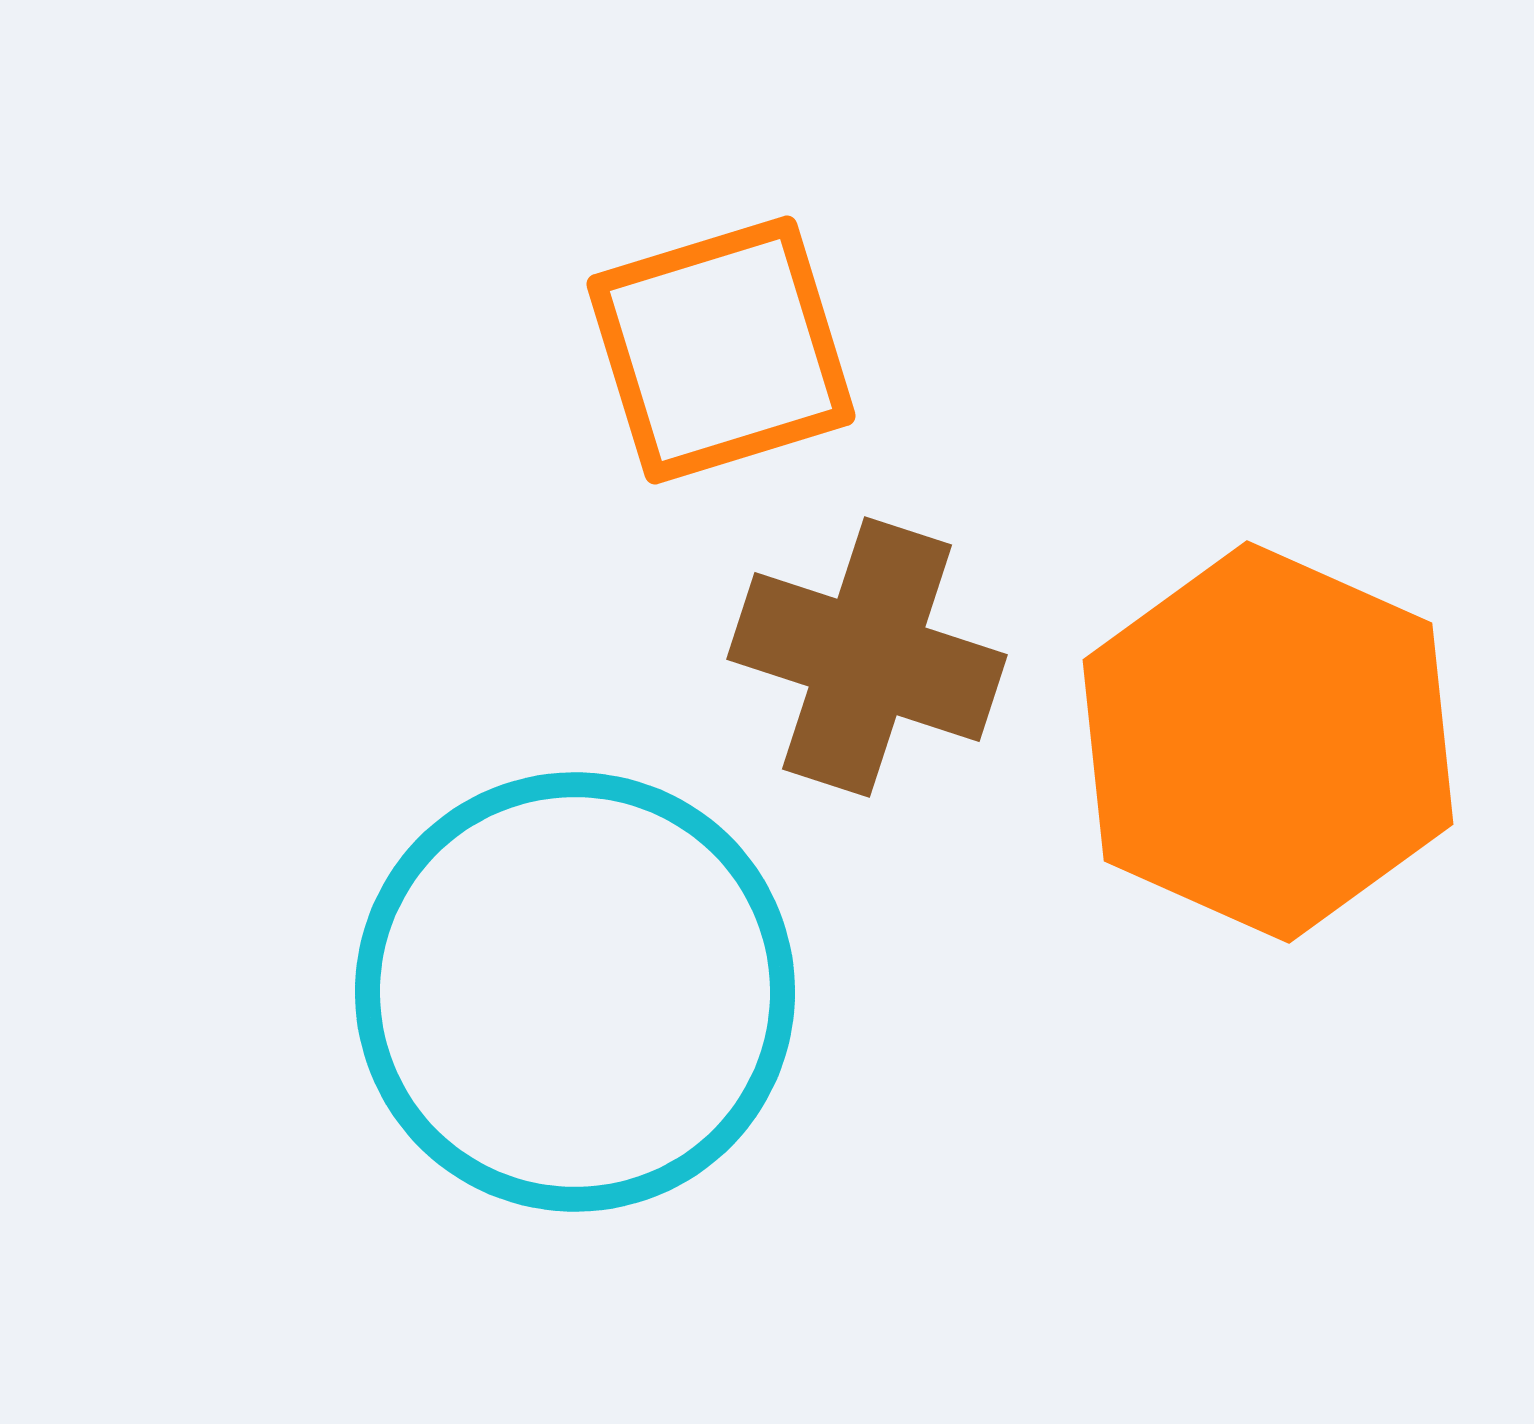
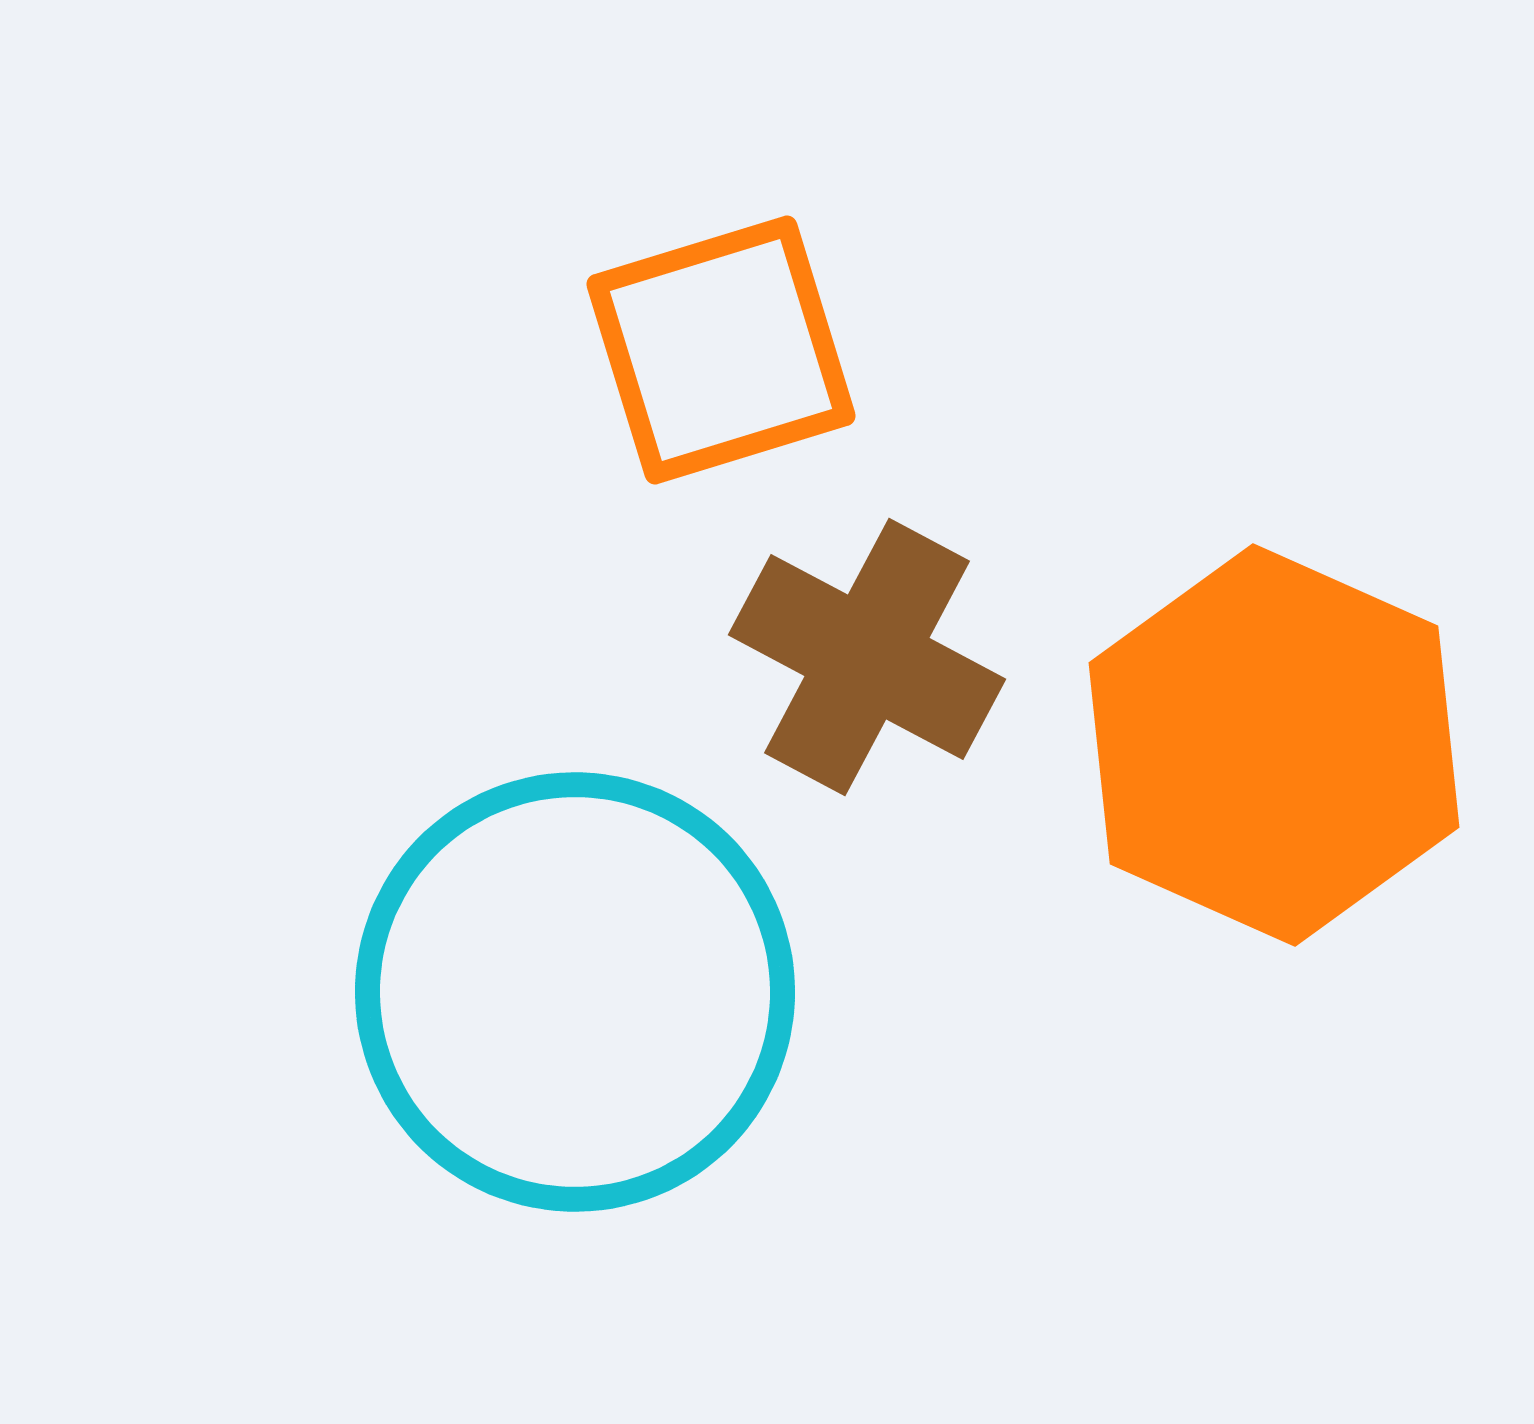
brown cross: rotated 10 degrees clockwise
orange hexagon: moved 6 px right, 3 px down
